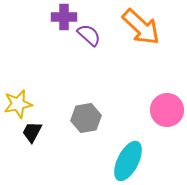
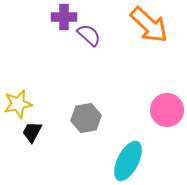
orange arrow: moved 8 px right, 2 px up
